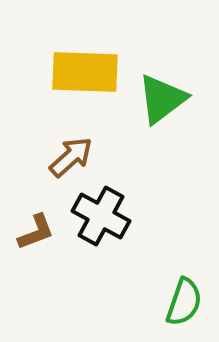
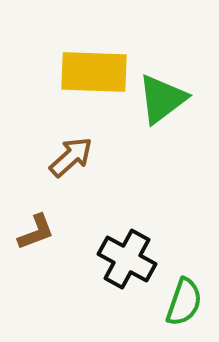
yellow rectangle: moved 9 px right
black cross: moved 26 px right, 43 px down
